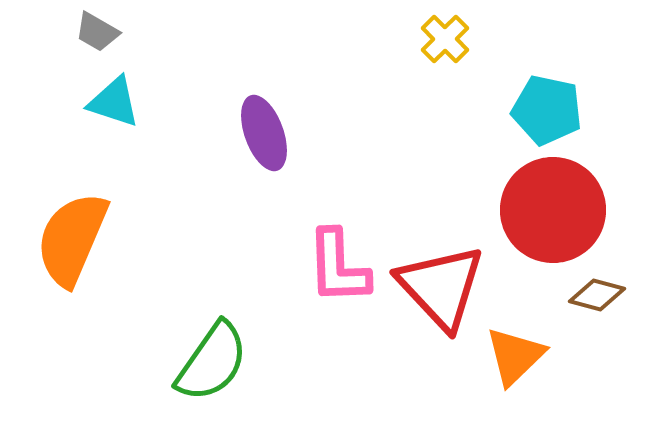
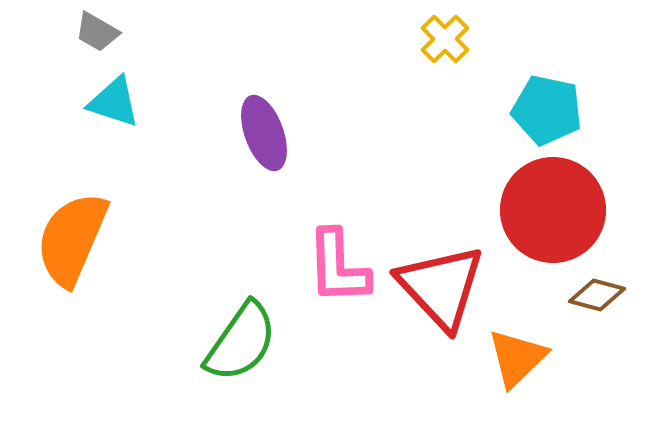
orange triangle: moved 2 px right, 2 px down
green semicircle: moved 29 px right, 20 px up
